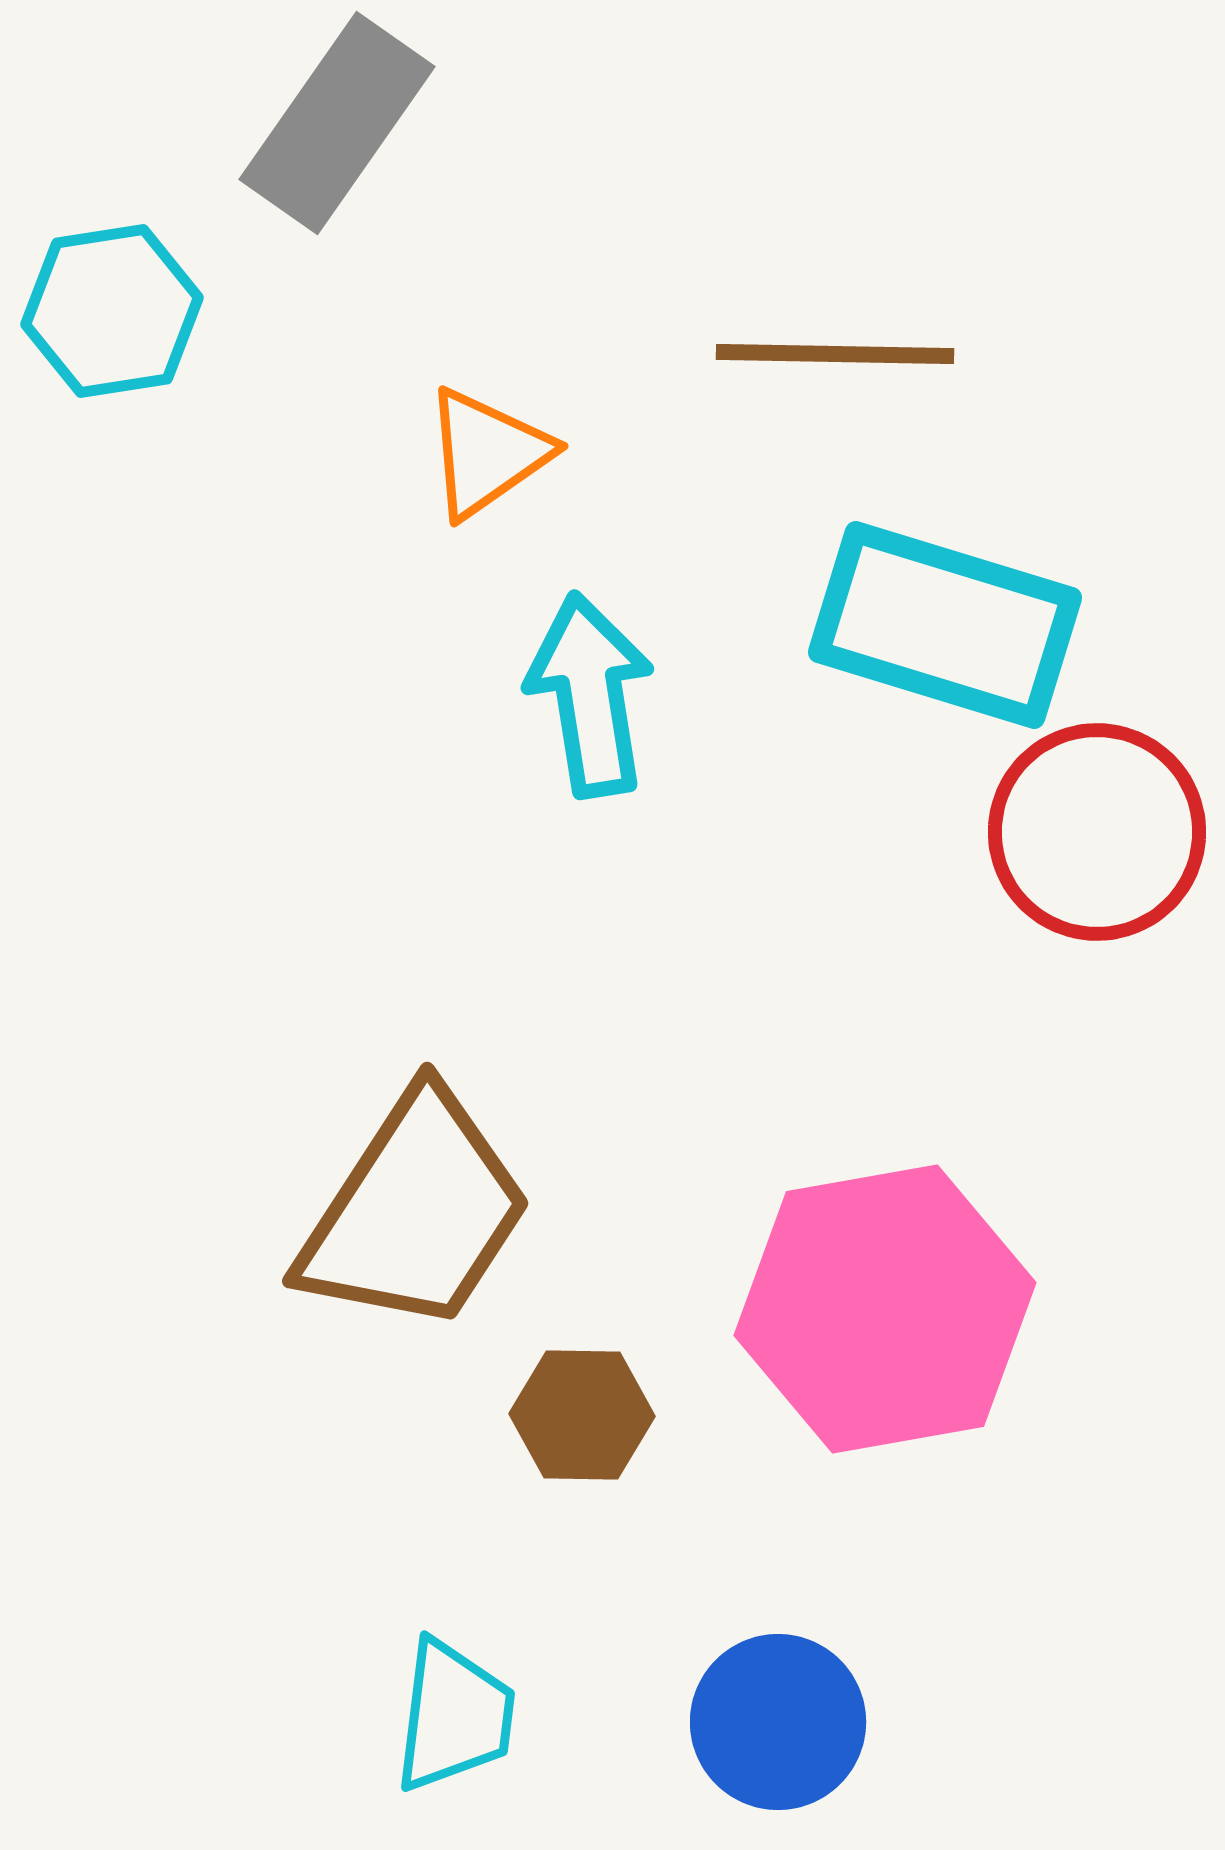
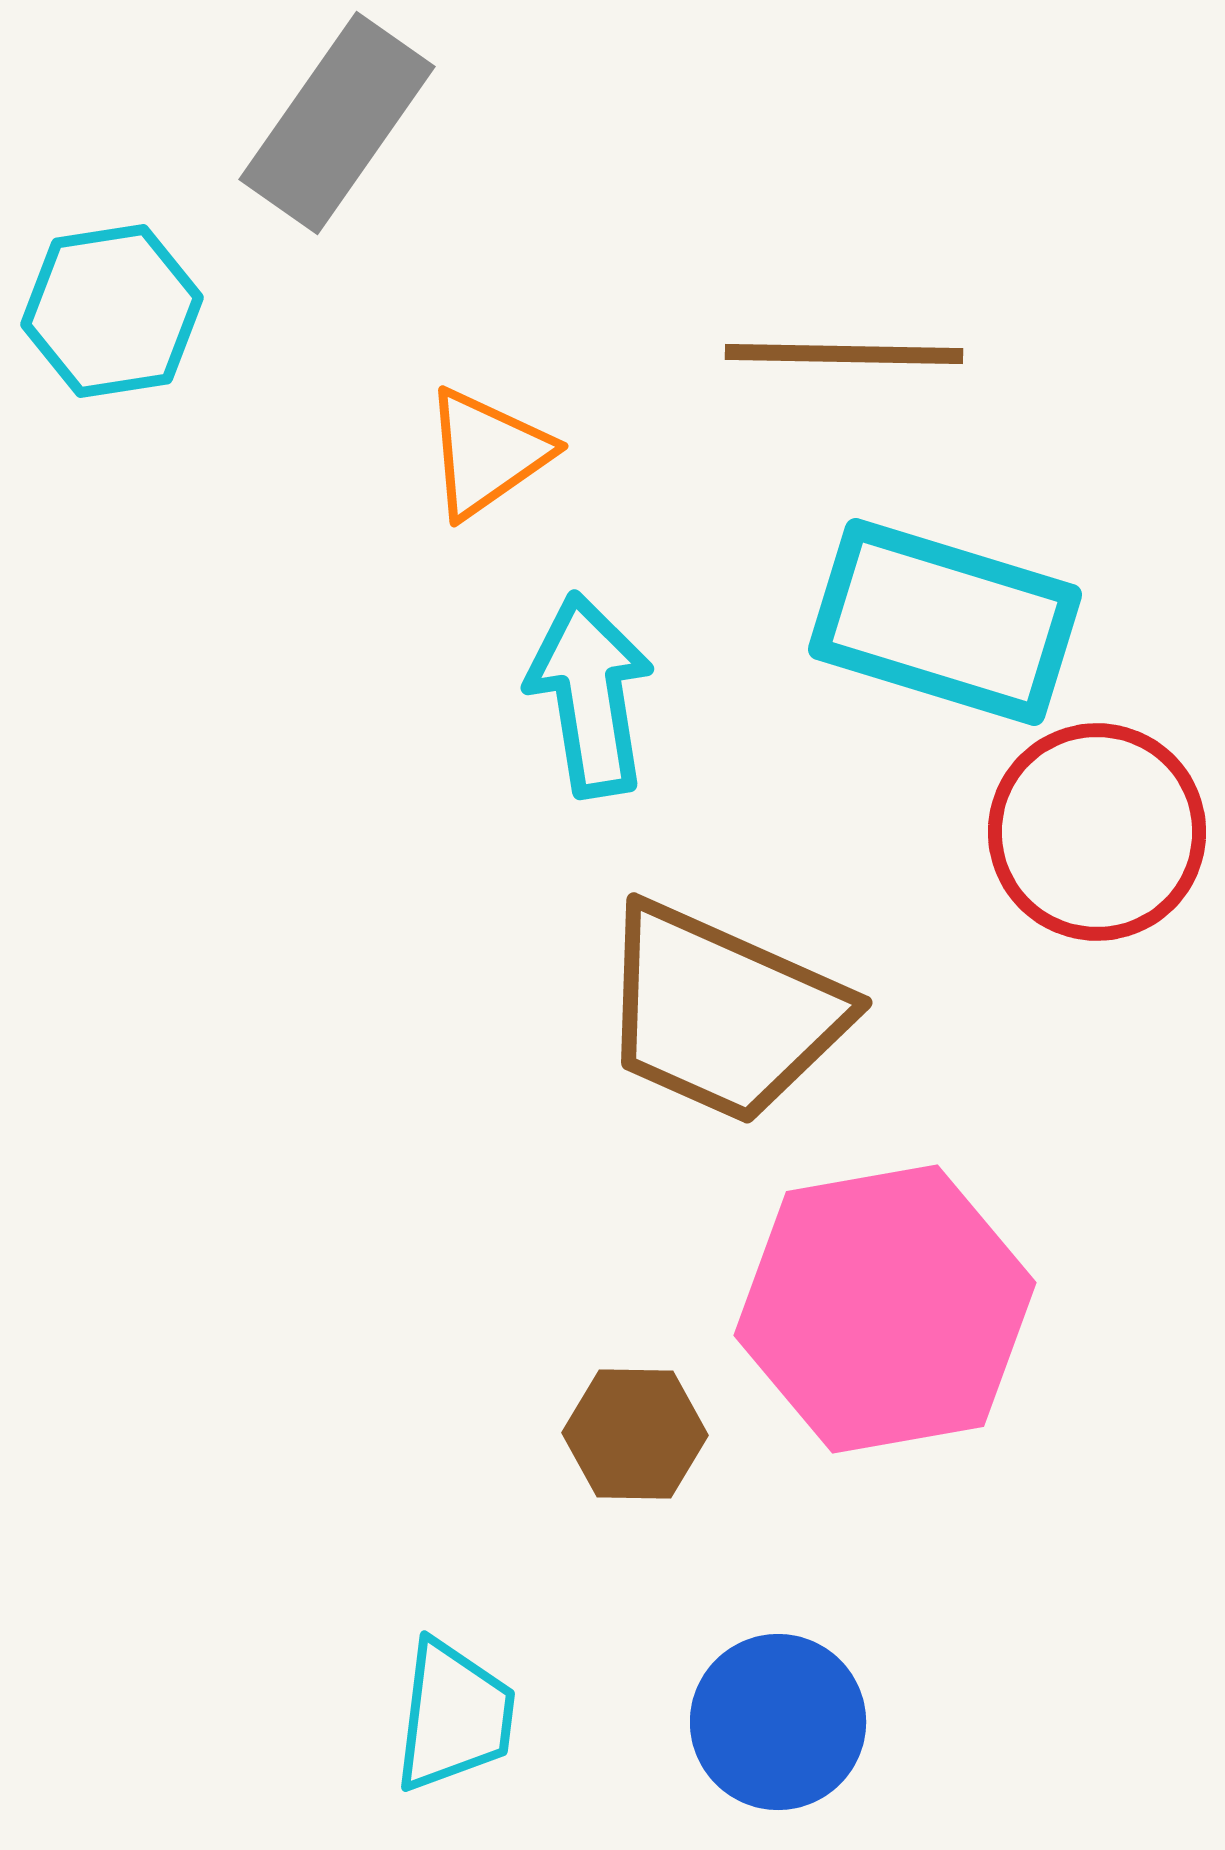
brown line: moved 9 px right
cyan rectangle: moved 3 px up
brown trapezoid: moved 307 px right, 199 px up; rotated 81 degrees clockwise
brown hexagon: moved 53 px right, 19 px down
